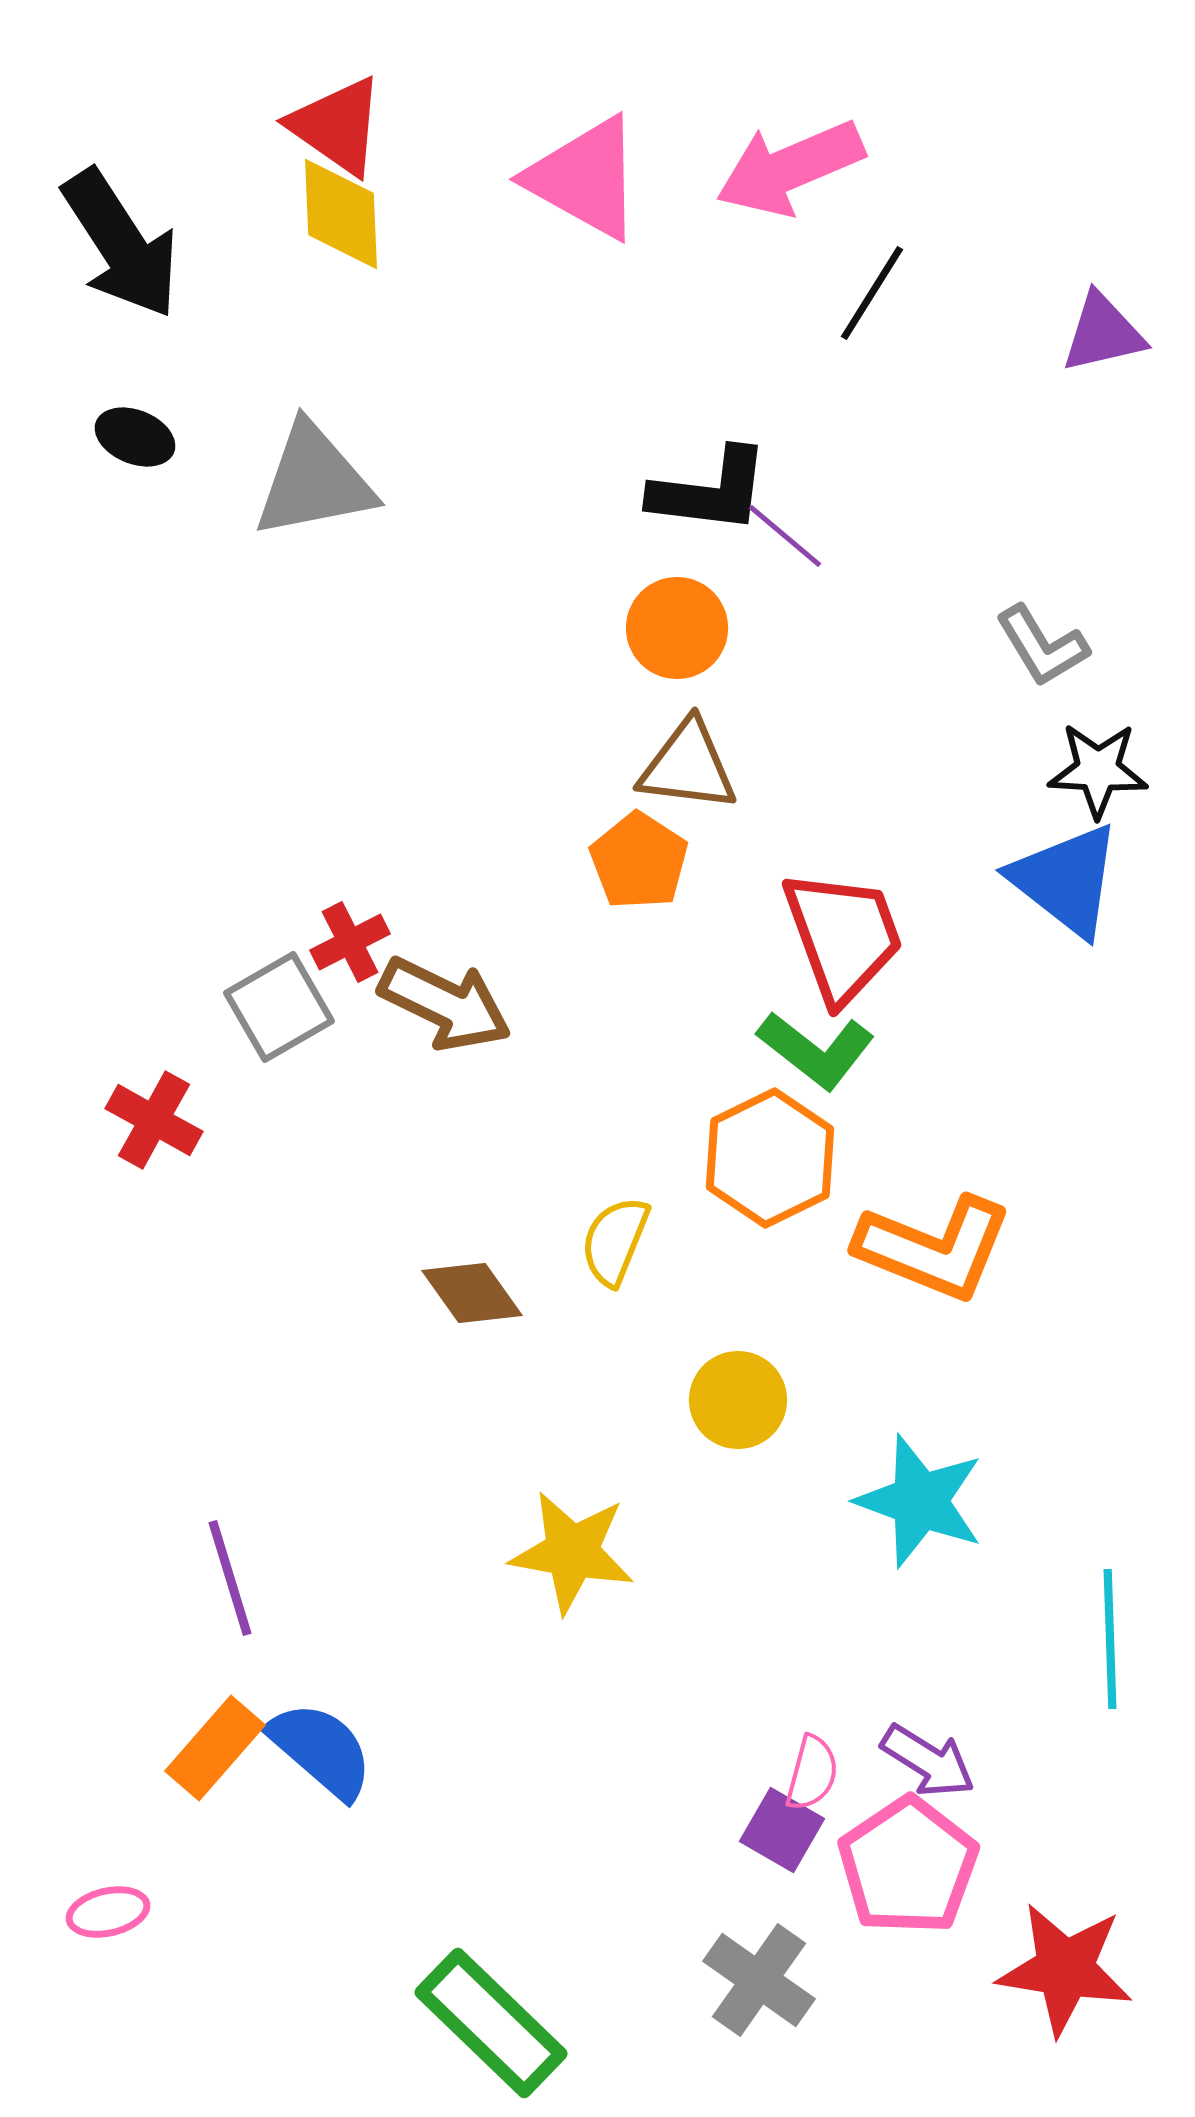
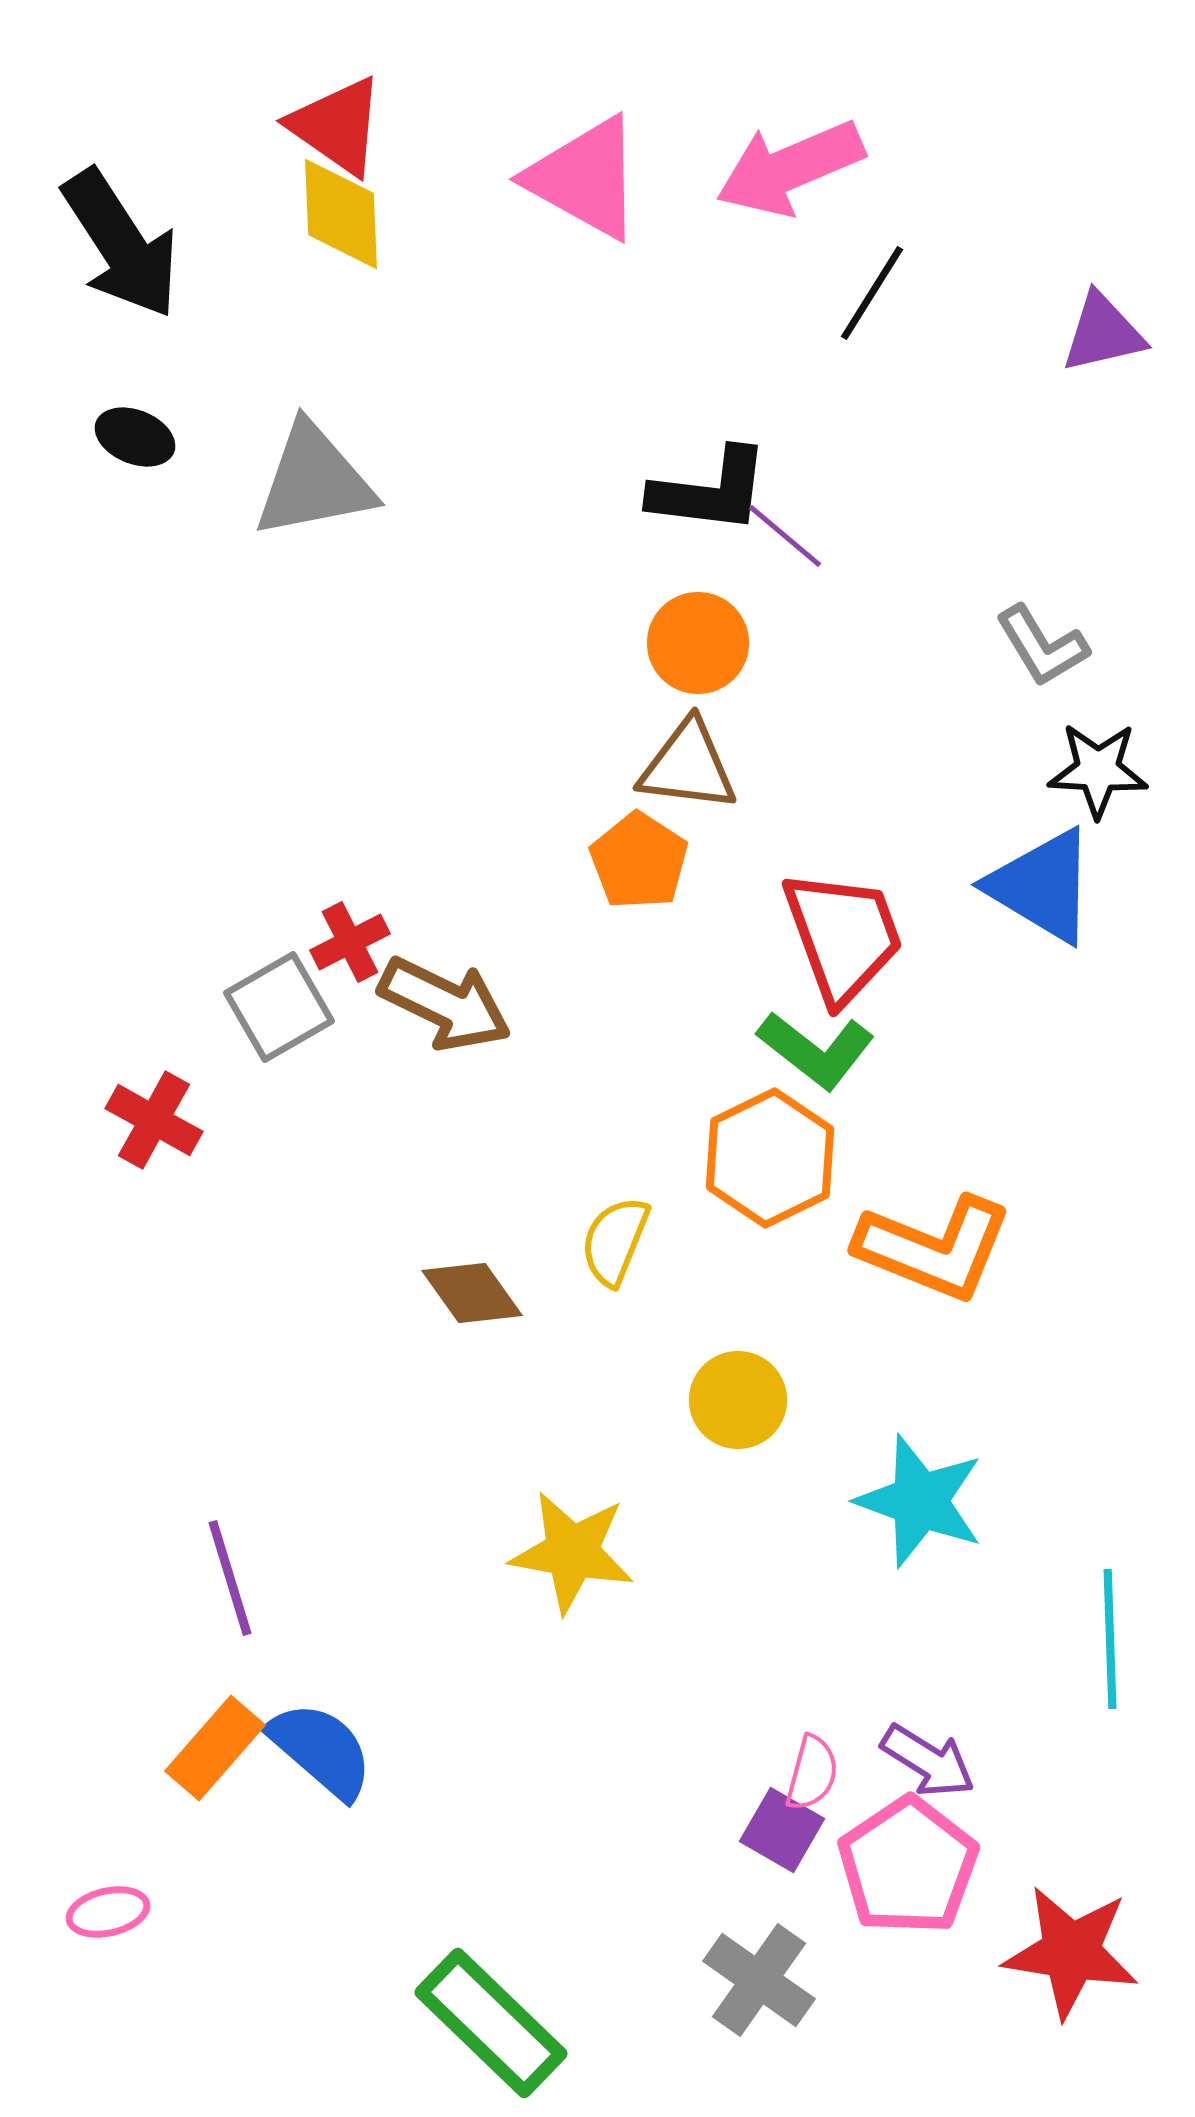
orange circle at (677, 628): moved 21 px right, 15 px down
blue triangle at (1066, 880): moved 24 px left, 6 px down; rotated 7 degrees counterclockwise
red star at (1065, 1969): moved 6 px right, 17 px up
